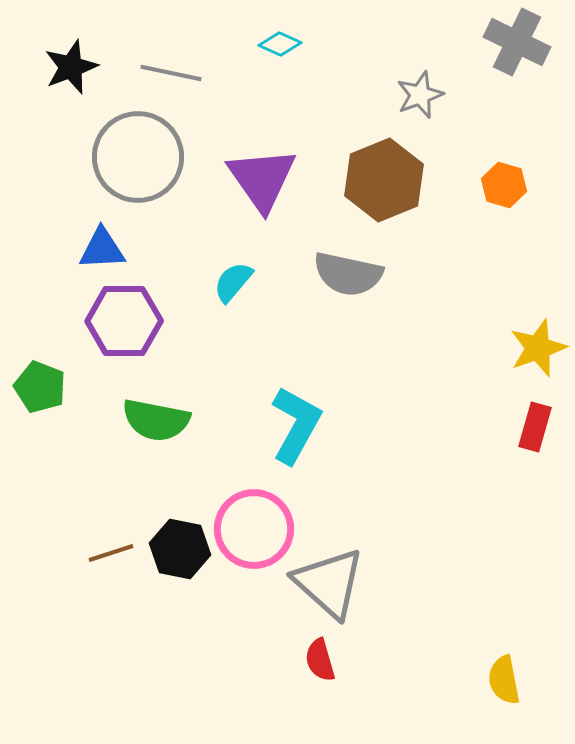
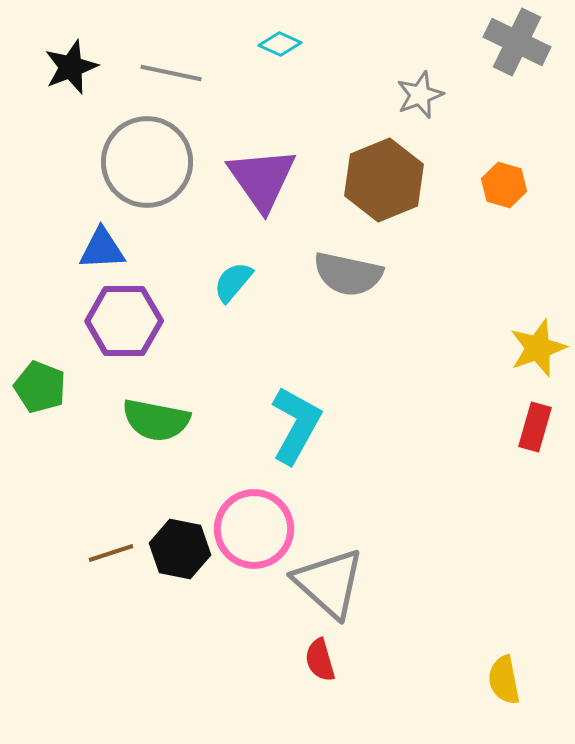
gray circle: moved 9 px right, 5 px down
